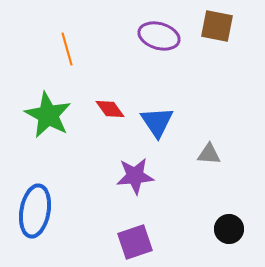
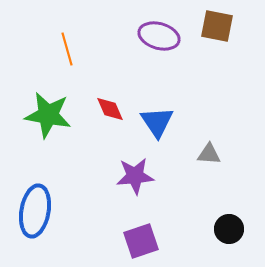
red diamond: rotated 12 degrees clockwise
green star: rotated 18 degrees counterclockwise
purple square: moved 6 px right, 1 px up
